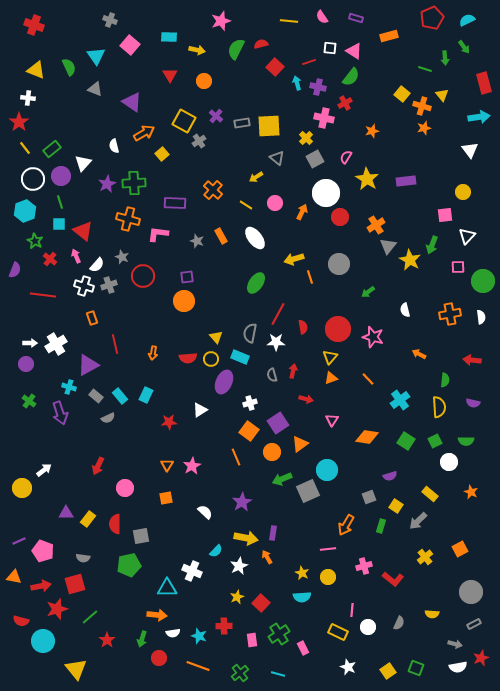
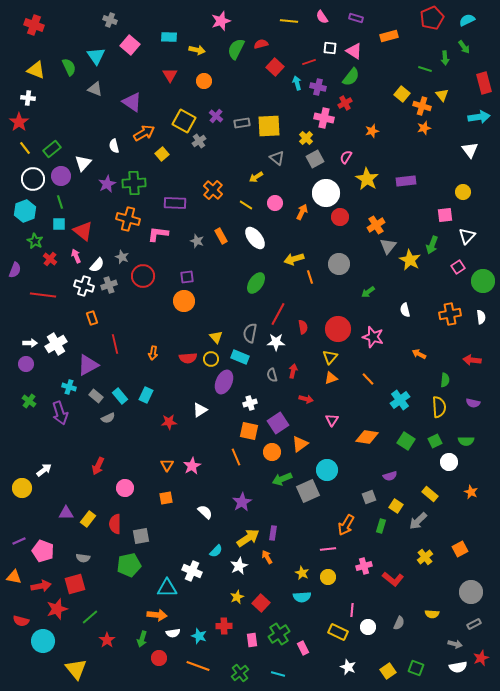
pink square at (458, 267): rotated 32 degrees counterclockwise
orange square at (249, 431): rotated 24 degrees counterclockwise
yellow arrow at (246, 538): moved 2 px right; rotated 45 degrees counterclockwise
